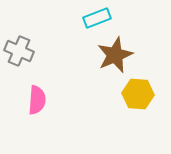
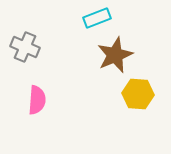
gray cross: moved 6 px right, 4 px up
